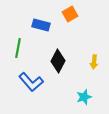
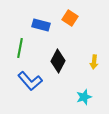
orange square: moved 4 px down; rotated 28 degrees counterclockwise
green line: moved 2 px right
blue L-shape: moved 1 px left, 1 px up
